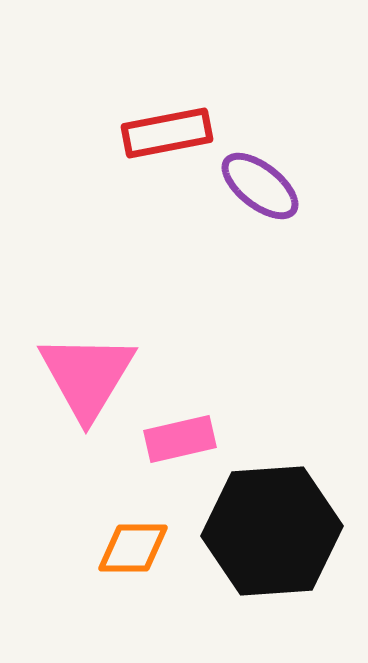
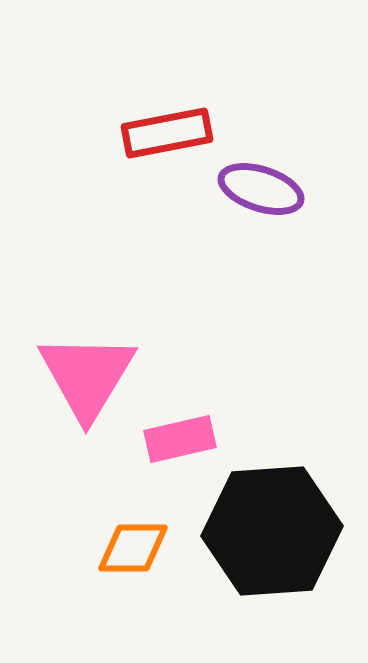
purple ellipse: moved 1 px right, 3 px down; rotated 20 degrees counterclockwise
